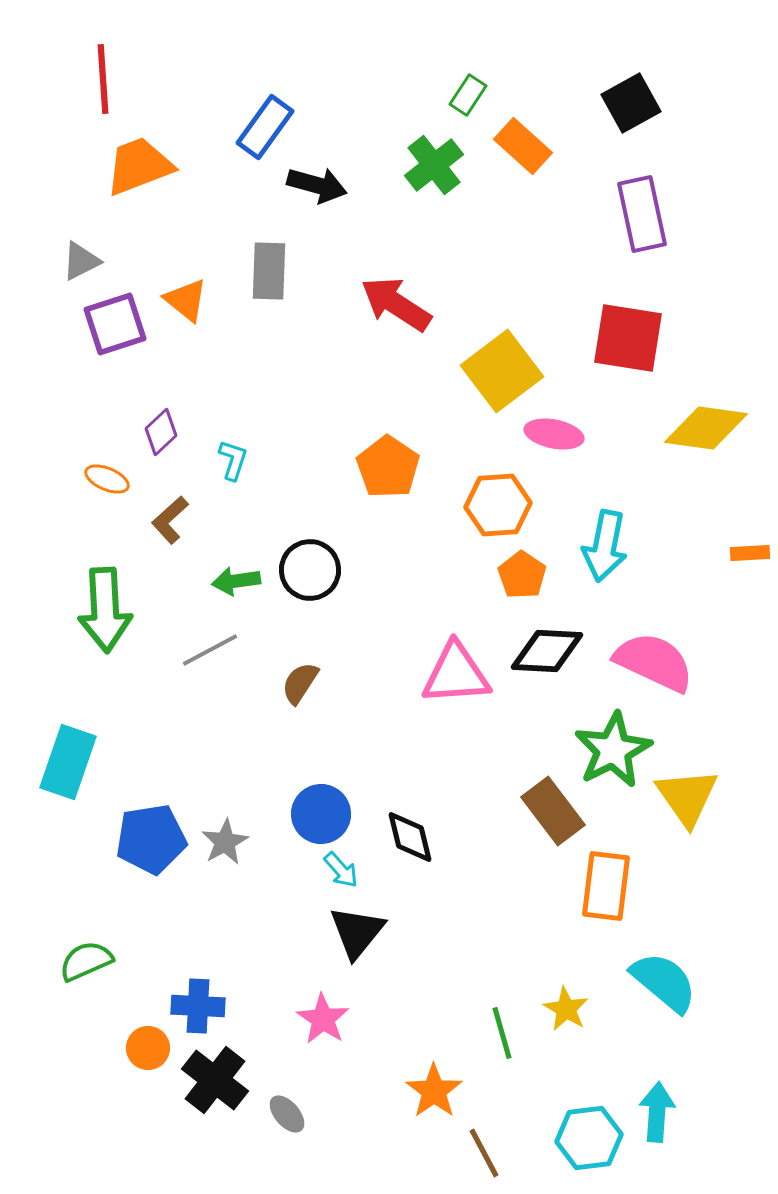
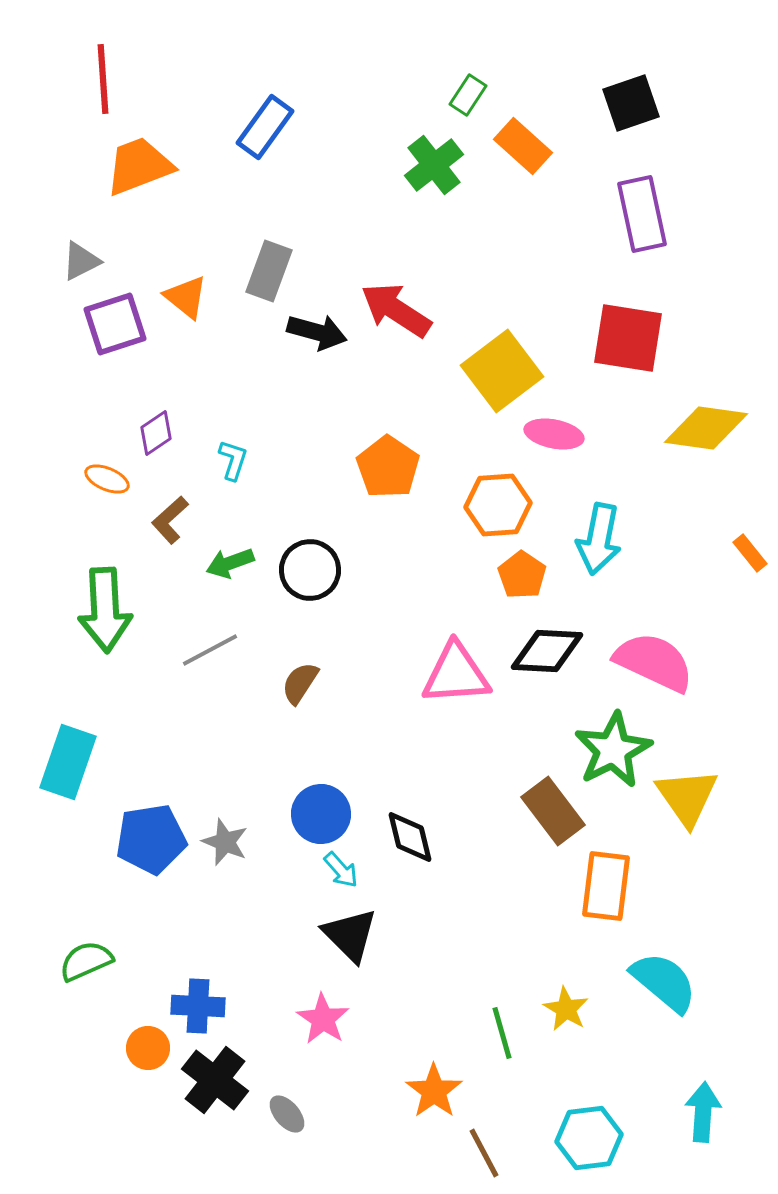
black square at (631, 103): rotated 10 degrees clockwise
black arrow at (317, 185): moved 147 px down
gray rectangle at (269, 271): rotated 18 degrees clockwise
orange triangle at (186, 300): moved 3 px up
red arrow at (396, 304): moved 6 px down
purple diamond at (161, 432): moved 5 px left, 1 px down; rotated 9 degrees clockwise
cyan arrow at (605, 546): moved 6 px left, 7 px up
orange rectangle at (750, 553): rotated 54 degrees clockwise
green arrow at (236, 581): moved 6 px left, 18 px up; rotated 12 degrees counterclockwise
gray star at (225, 842): rotated 21 degrees counterclockwise
black triangle at (357, 932): moved 7 px left, 3 px down; rotated 24 degrees counterclockwise
cyan arrow at (657, 1112): moved 46 px right
